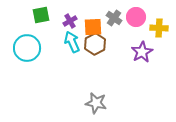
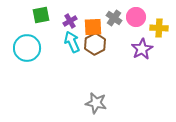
purple star: moved 3 px up
